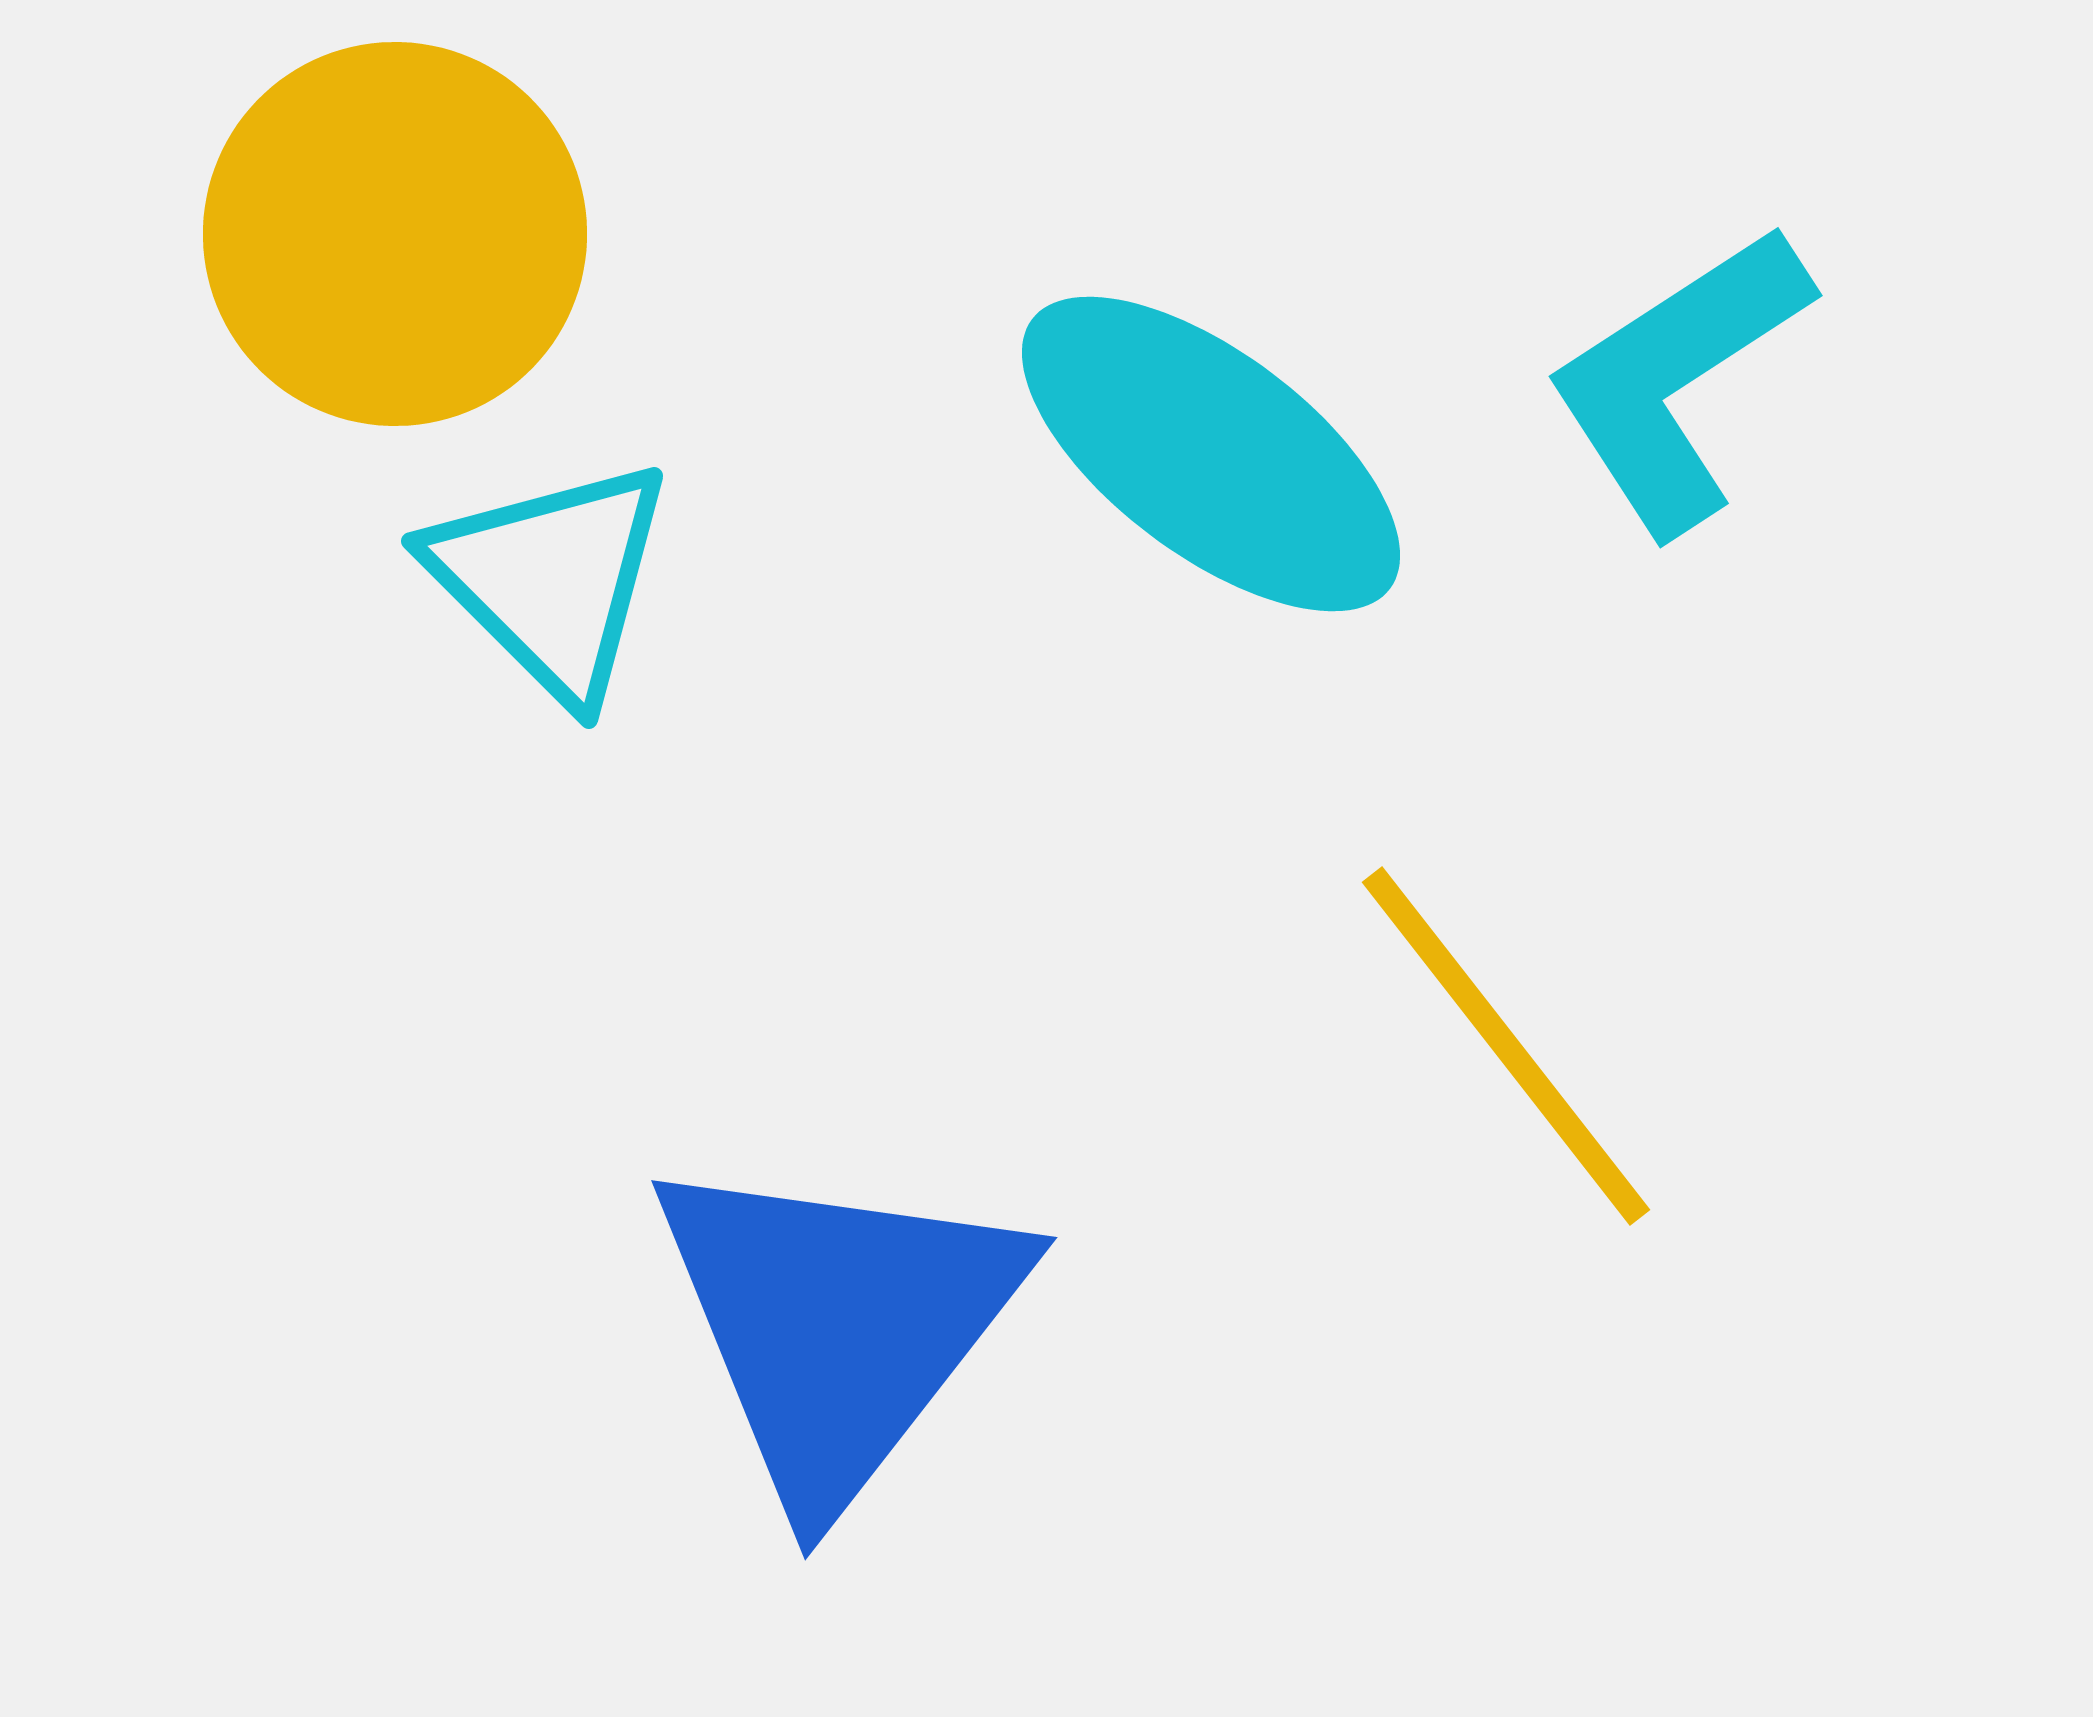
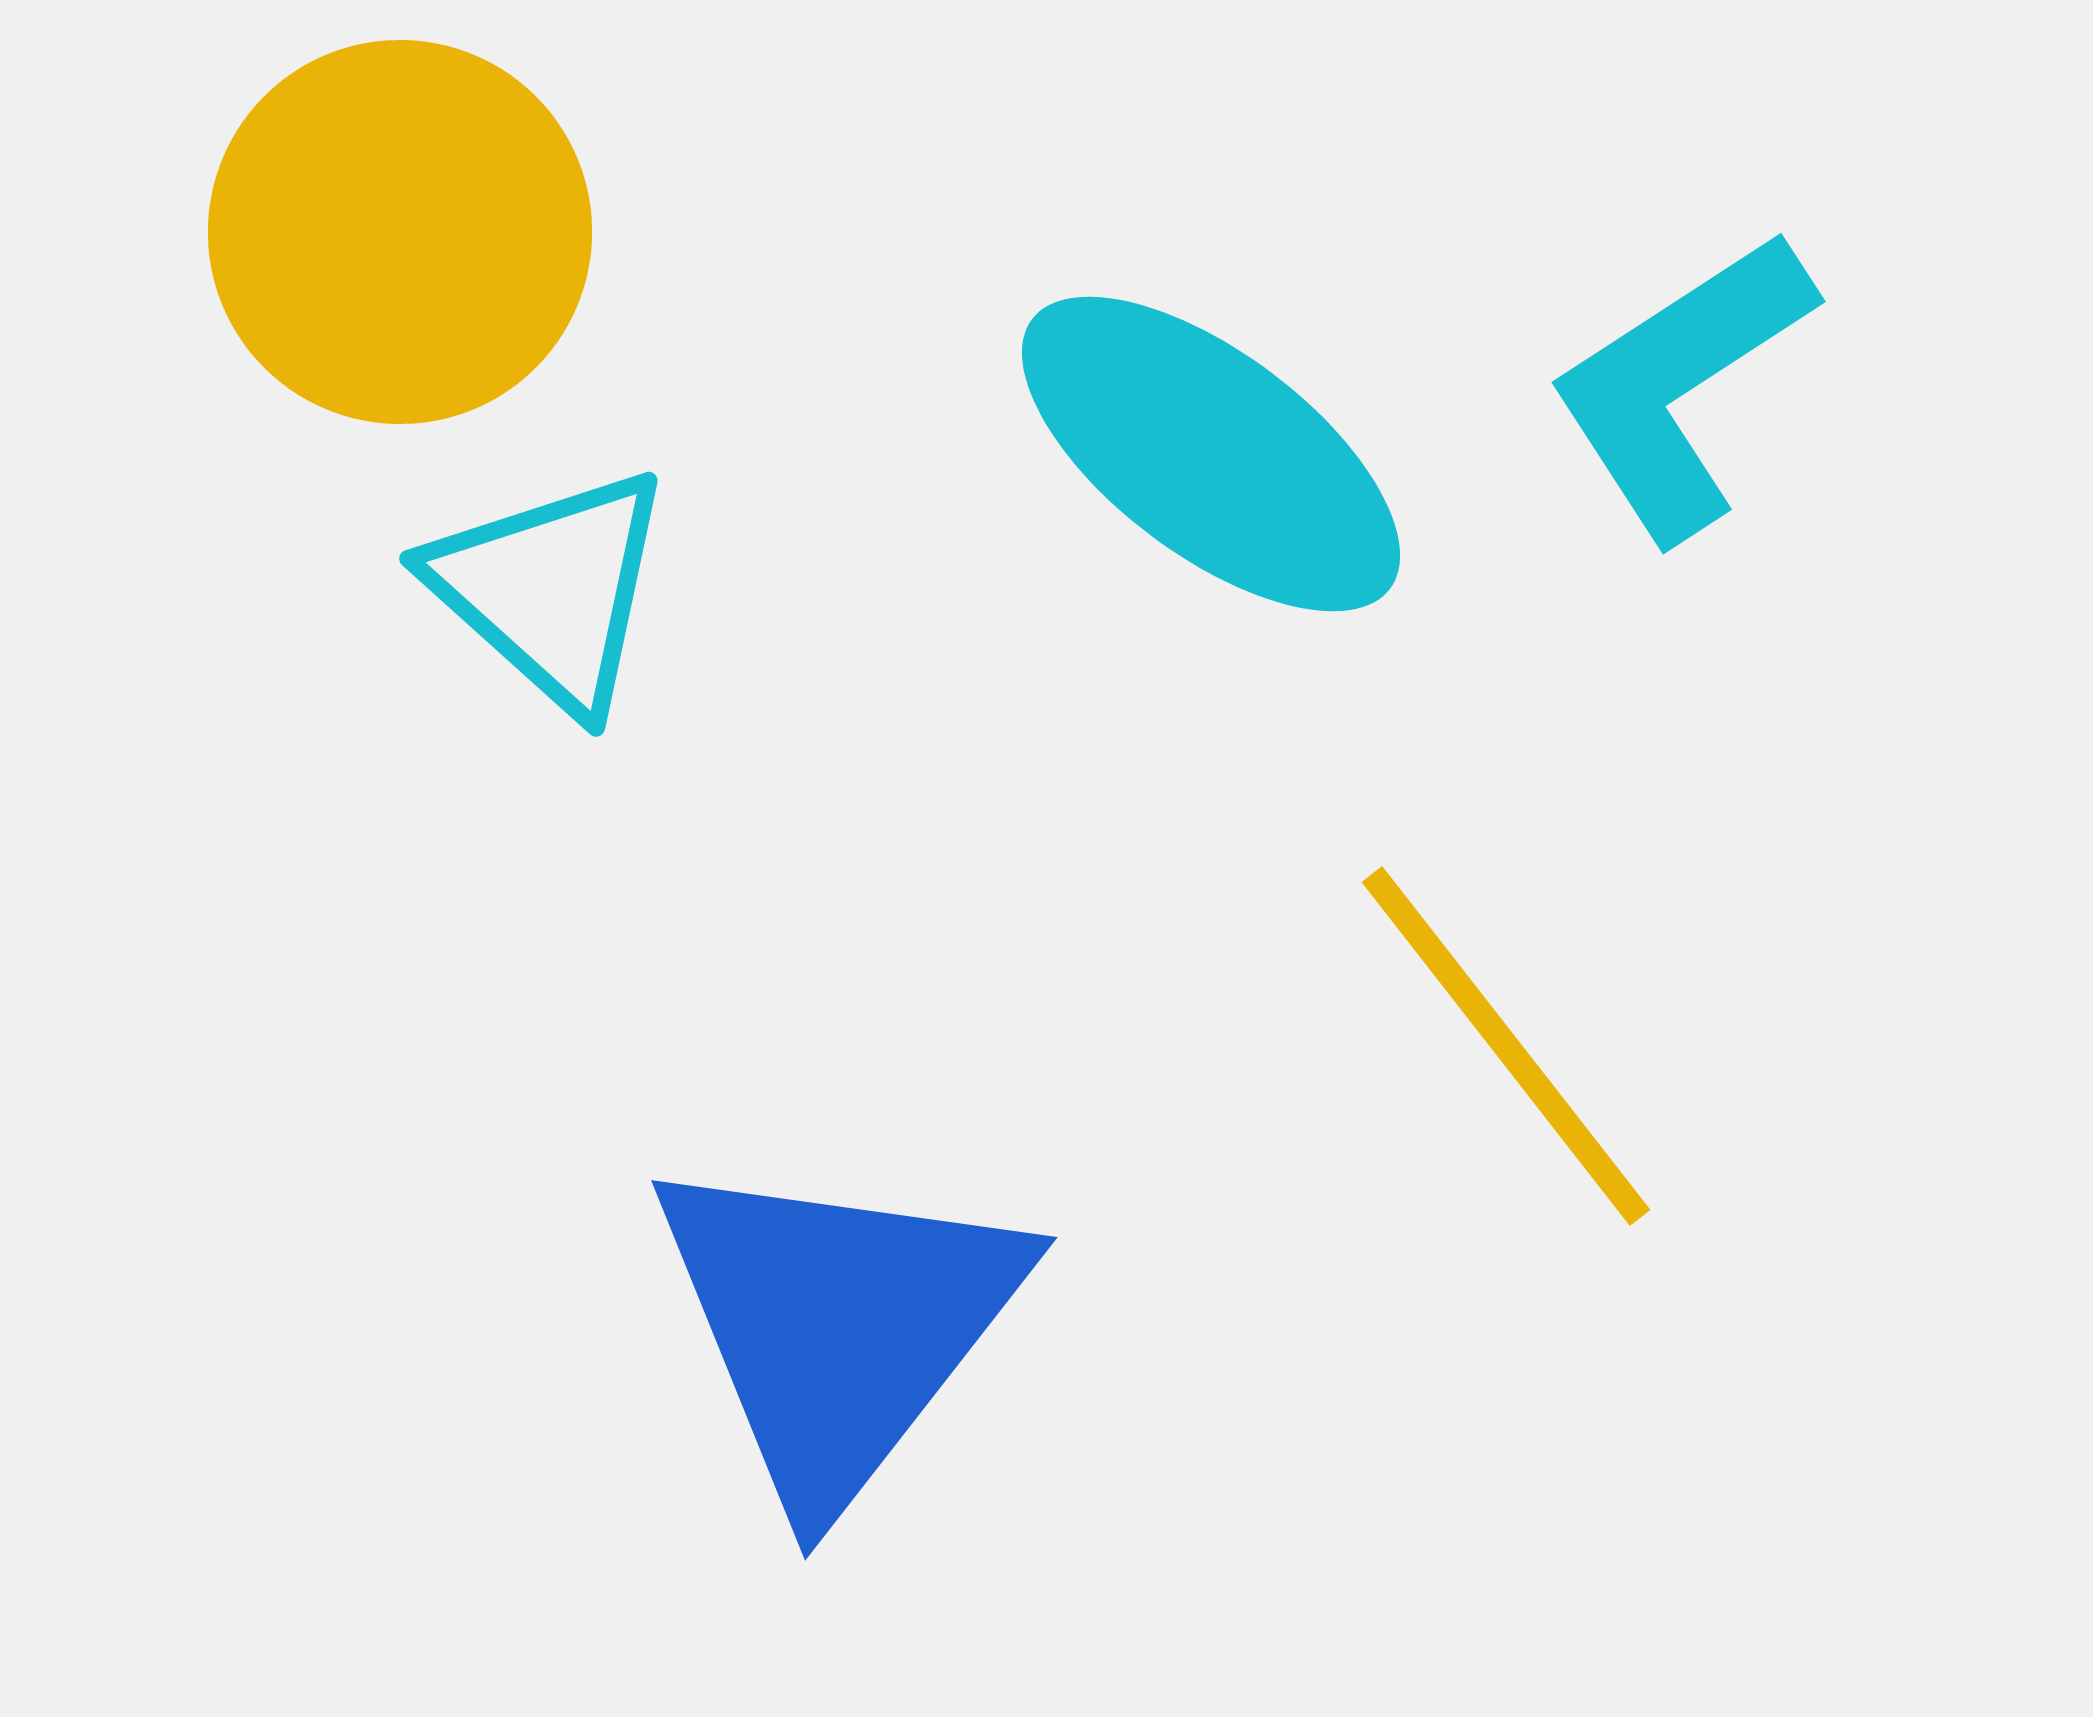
yellow circle: moved 5 px right, 2 px up
cyan L-shape: moved 3 px right, 6 px down
cyan triangle: moved 10 px down; rotated 3 degrees counterclockwise
